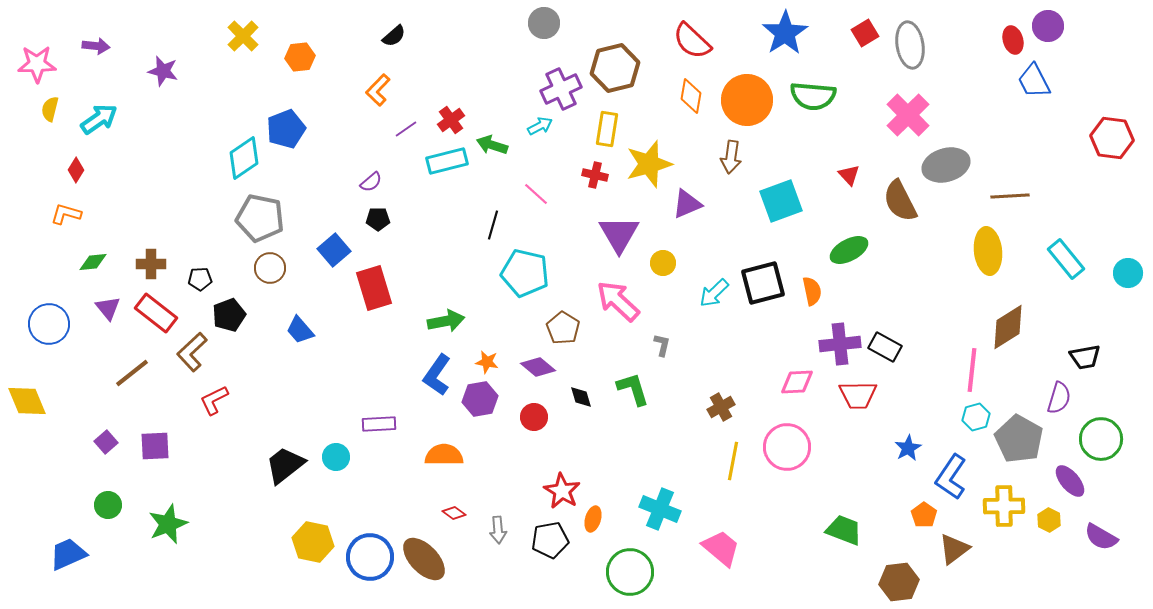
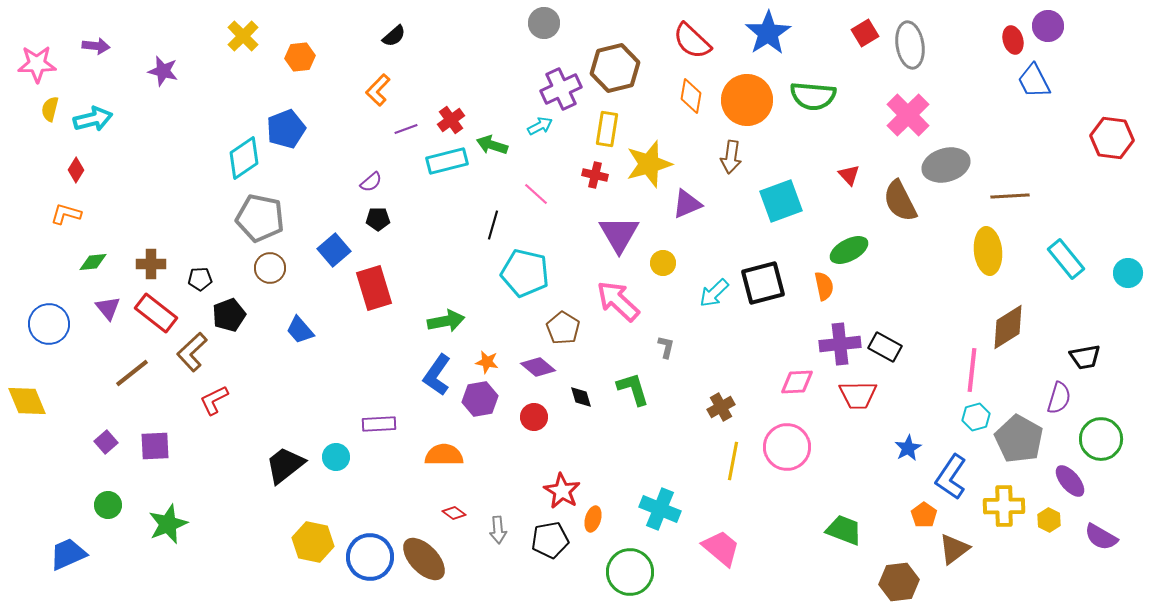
blue star at (785, 33): moved 17 px left
cyan arrow at (99, 119): moved 6 px left; rotated 21 degrees clockwise
purple line at (406, 129): rotated 15 degrees clockwise
orange semicircle at (812, 291): moved 12 px right, 5 px up
gray L-shape at (662, 345): moved 4 px right, 2 px down
